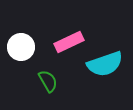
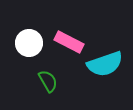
pink rectangle: rotated 52 degrees clockwise
white circle: moved 8 px right, 4 px up
